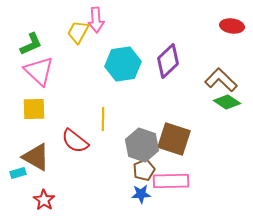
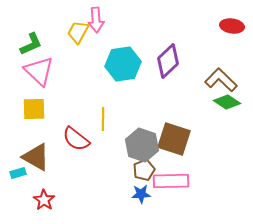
red semicircle: moved 1 px right, 2 px up
